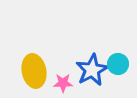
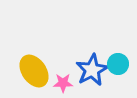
yellow ellipse: rotated 24 degrees counterclockwise
